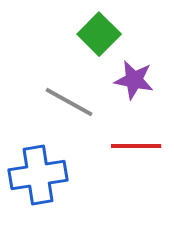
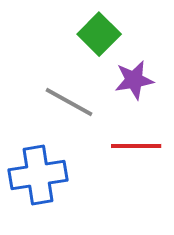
purple star: rotated 21 degrees counterclockwise
